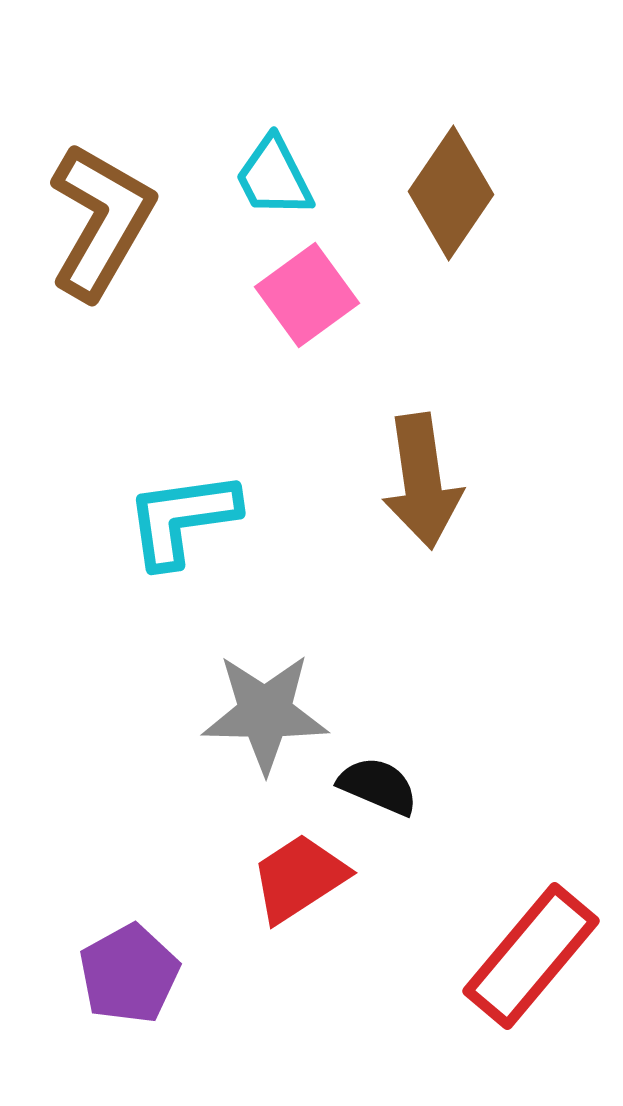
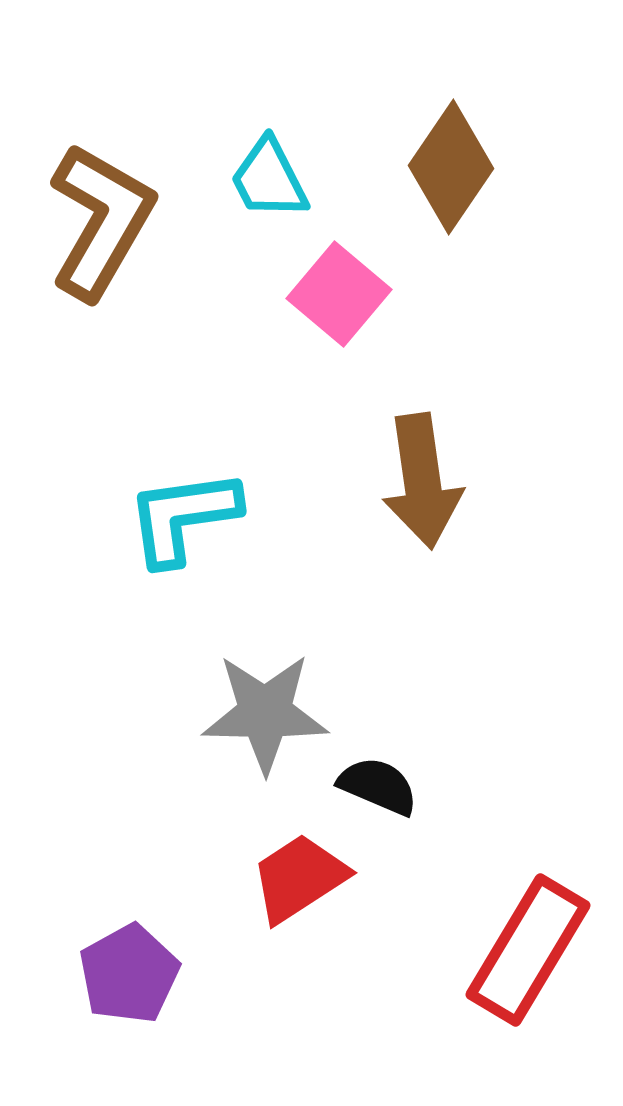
cyan trapezoid: moved 5 px left, 2 px down
brown diamond: moved 26 px up
pink square: moved 32 px right, 1 px up; rotated 14 degrees counterclockwise
cyan L-shape: moved 1 px right, 2 px up
red rectangle: moved 3 px left, 6 px up; rotated 9 degrees counterclockwise
